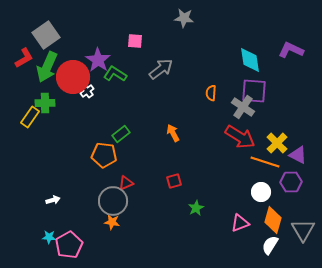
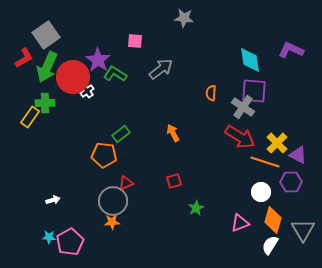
orange star: rotated 14 degrees counterclockwise
pink pentagon: moved 1 px right, 3 px up
